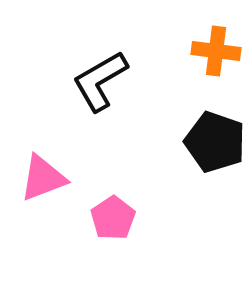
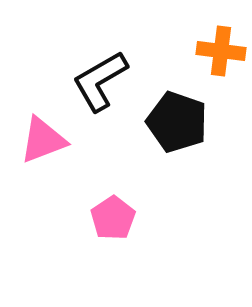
orange cross: moved 5 px right
black pentagon: moved 38 px left, 20 px up
pink triangle: moved 38 px up
